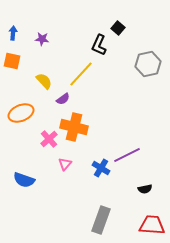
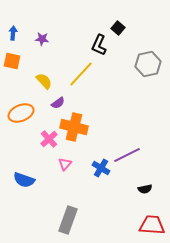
purple semicircle: moved 5 px left, 4 px down
gray rectangle: moved 33 px left
